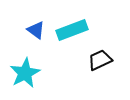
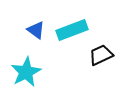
black trapezoid: moved 1 px right, 5 px up
cyan star: moved 1 px right, 1 px up
